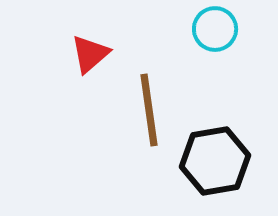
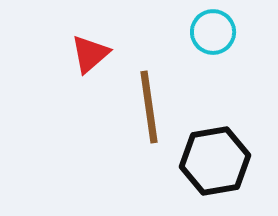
cyan circle: moved 2 px left, 3 px down
brown line: moved 3 px up
